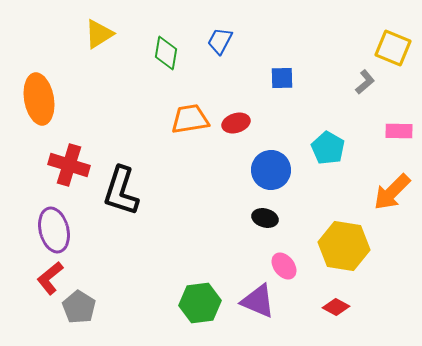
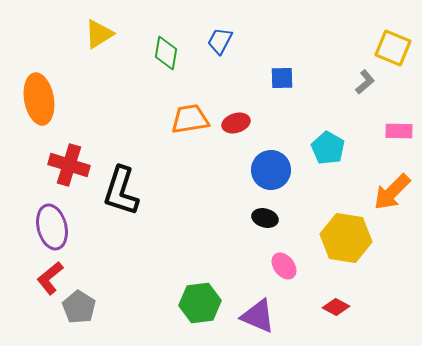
purple ellipse: moved 2 px left, 3 px up
yellow hexagon: moved 2 px right, 8 px up
purple triangle: moved 15 px down
